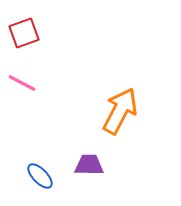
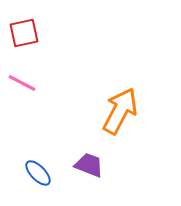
red square: rotated 8 degrees clockwise
purple trapezoid: rotated 20 degrees clockwise
blue ellipse: moved 2 px left, 3 px up
